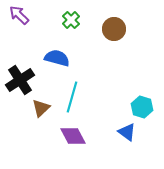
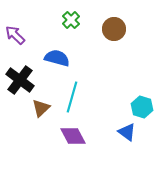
purple arrow: moved 4 px left, 20 px down
black cross: rotated 20 degrees counterclockwise
